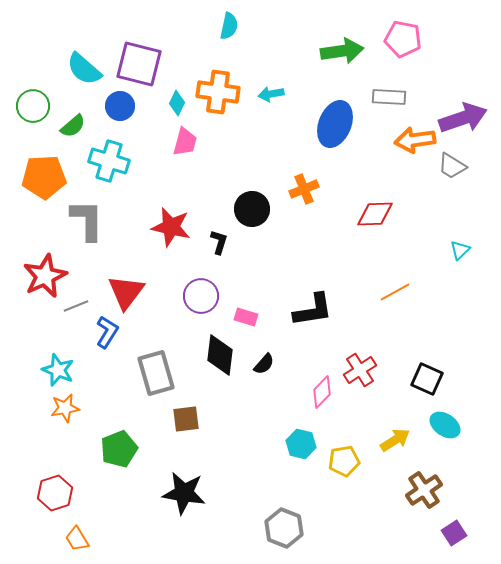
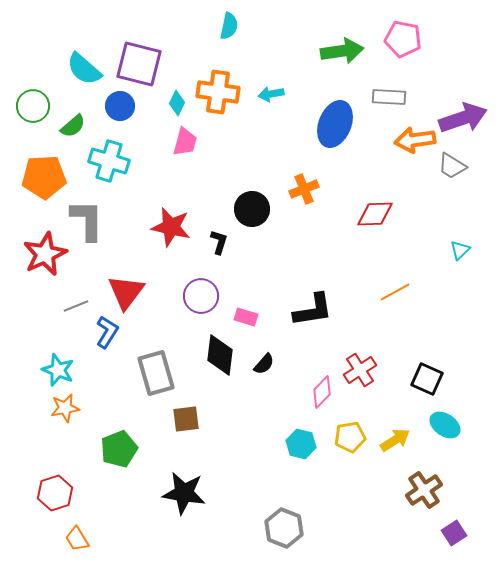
red star at (45, 276): moved 22 px up
yellow pentagon at (344, 461): moved 6 px right, 24 px up
